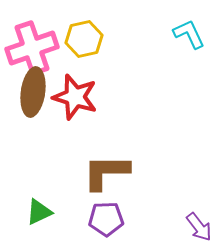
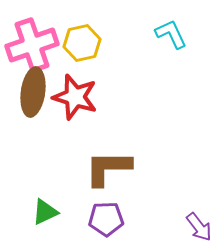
cyan L-shape: moved 18 px left
yellow hexagon: moved 2 px left, 4 px down
pink cross: moved 3 px up
brown L-shape: moved 2 px right, 4 px up
green triangle: moved 6 px right
